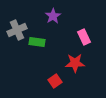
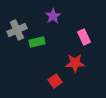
green rectangle: rotated 21 degrees counterclockwise
